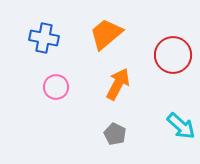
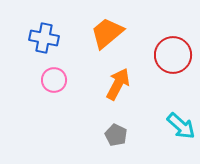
orange trapezoid: moved 1 px right, 1 px up
pink circle: moved 2 px left, 7 px up
gray pentagon: moved 1 px right, 1 px down
